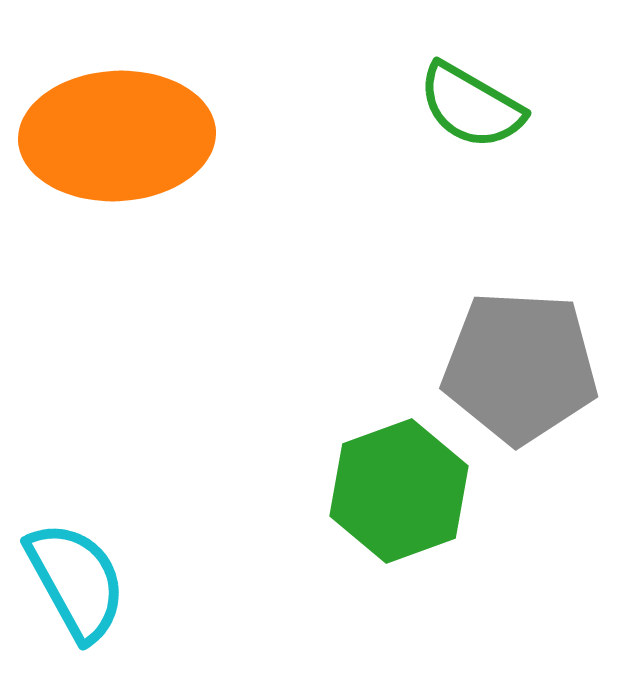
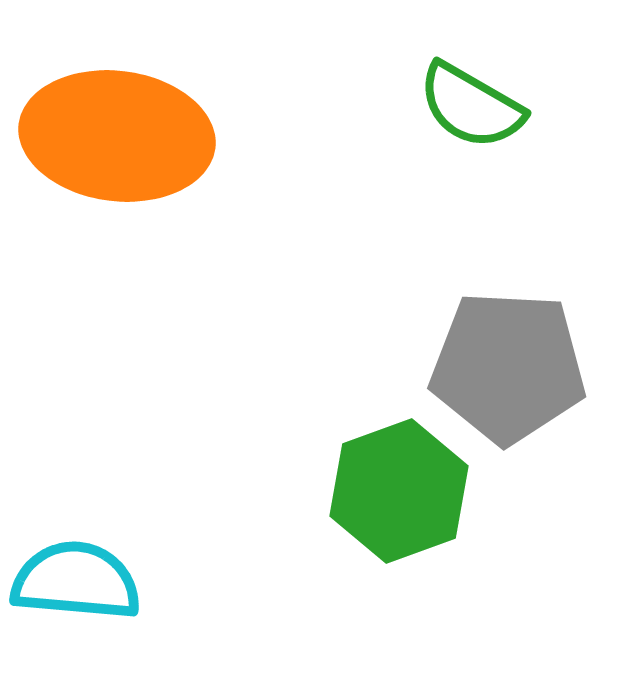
orange ellipse: rotated 10 degrees clockwise
gray pentagon: moved 12 px left
cyan semicircle: rotated 56 degrees counterclockwise
